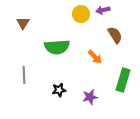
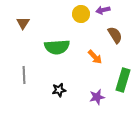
purple star: moved 7 px right
